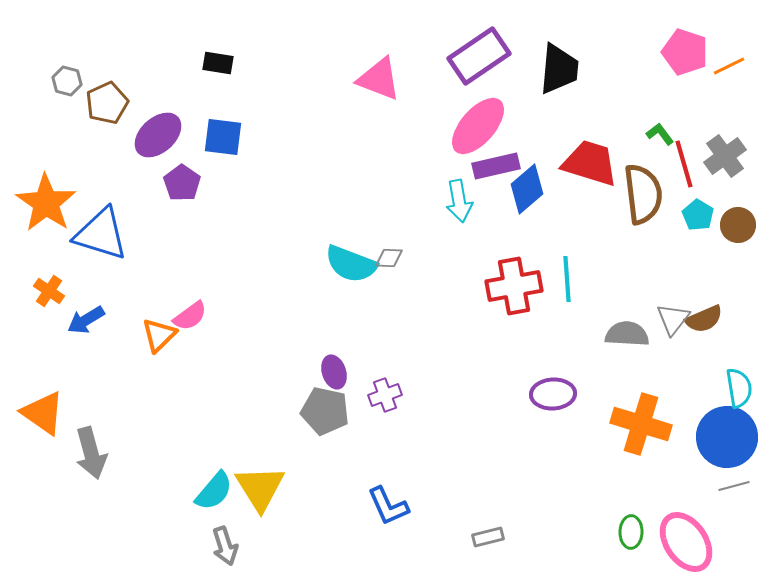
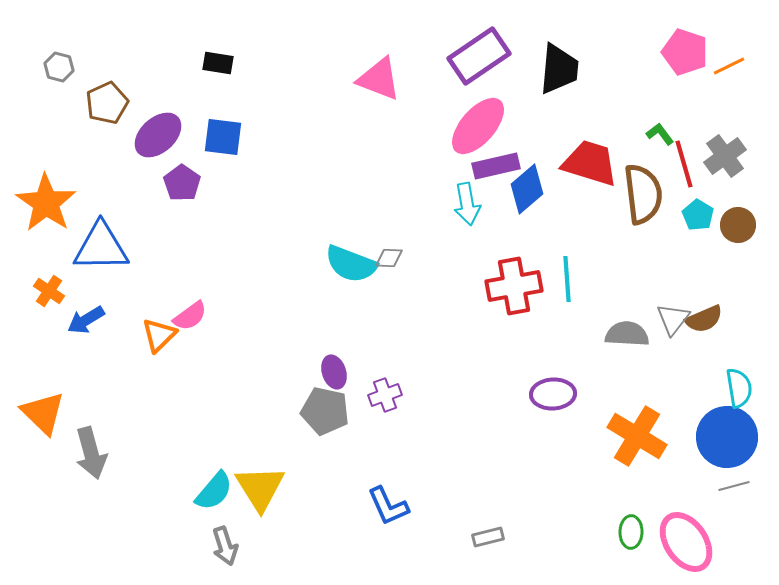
gray hexagon at (67, 81): moved 8 px left, 14 px up
cyan arrow at (459, 201): moved 8 px right, 3 px down
blue triangle at (101, 234): moved 13 px down; rotated 18 degrees counterclockwise
orange triangle at (43, 413): rotated 9 degrees clockwise
orange cross at (641, 424): moved 4 px left, 12 px down; rotated 14 degrees clockwise
